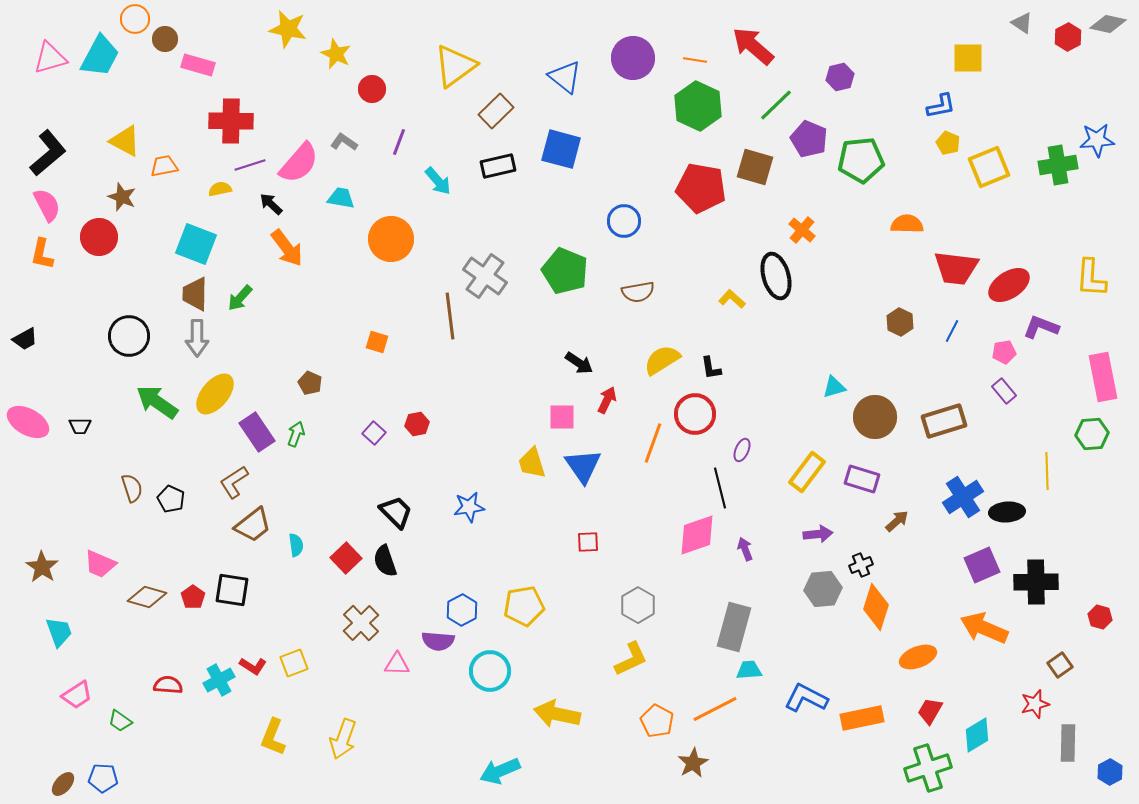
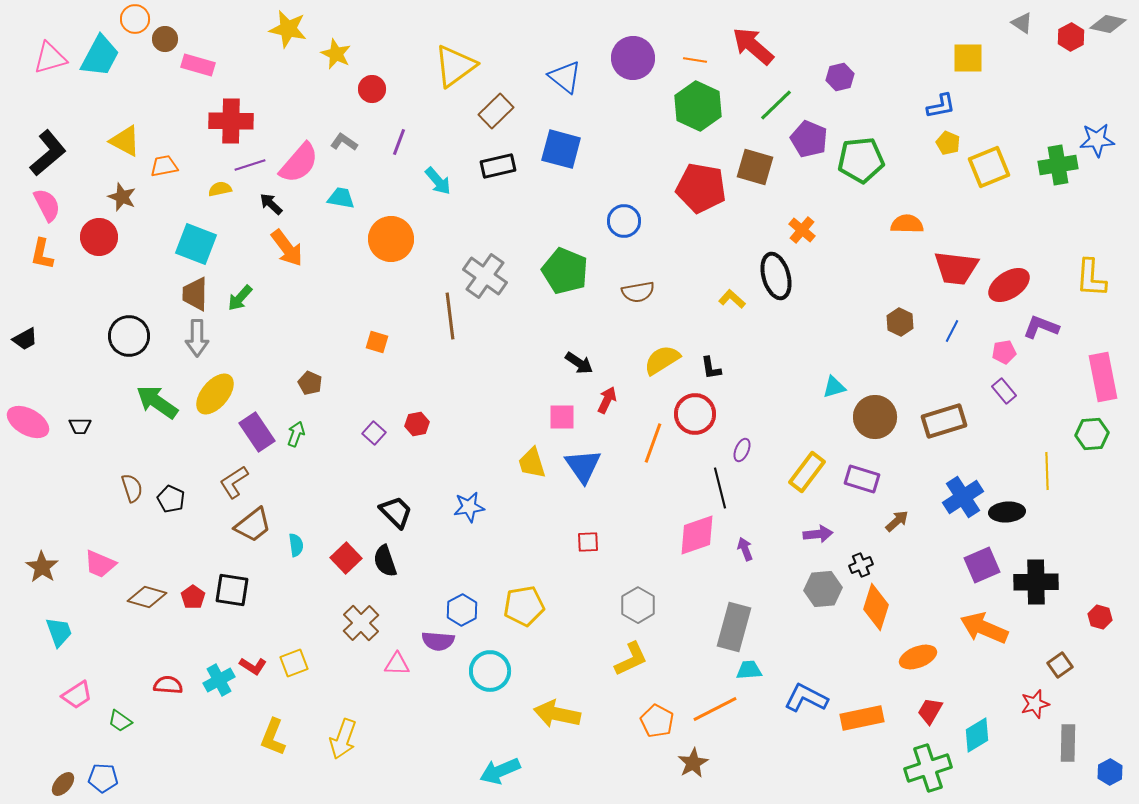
red hexagon at (1068, 37): moved 3 px right
